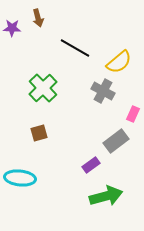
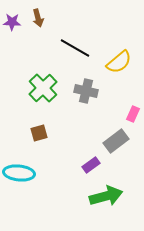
purple star: moved 6 px up
gray cross: moved 17 px left; rotated 15 degrees counterclockwise
cyan ellipse: moved 1 px left, 5 px up
